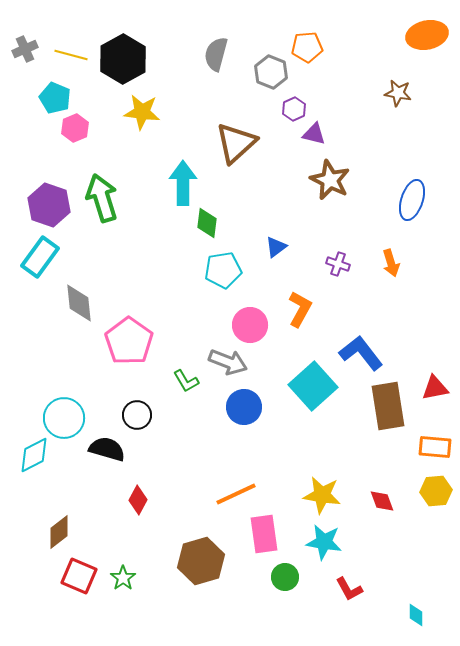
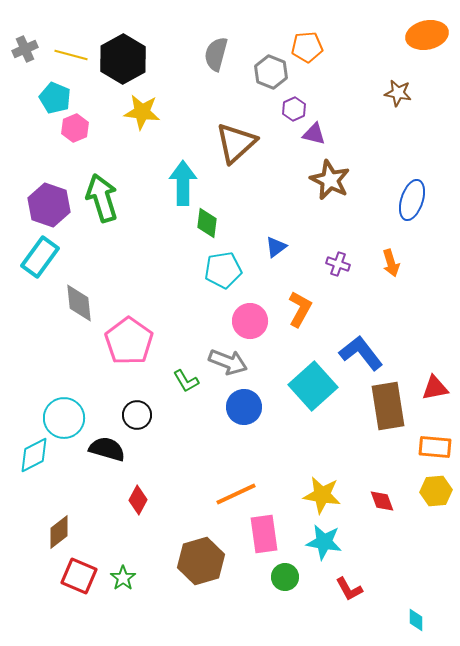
pink circle at (250, 325): moved 4 px up
cyan diamond at (416, 615): moved 5 px down
